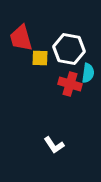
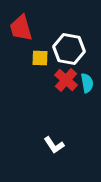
red trapezoid: moved 10 px up
cyan semicircle: moved 1 px left, 10 px down; rotated 18 degrees counterclockwise
red cross: moved 4 px left, 4 px up; rotated 25 degrees clockwise
